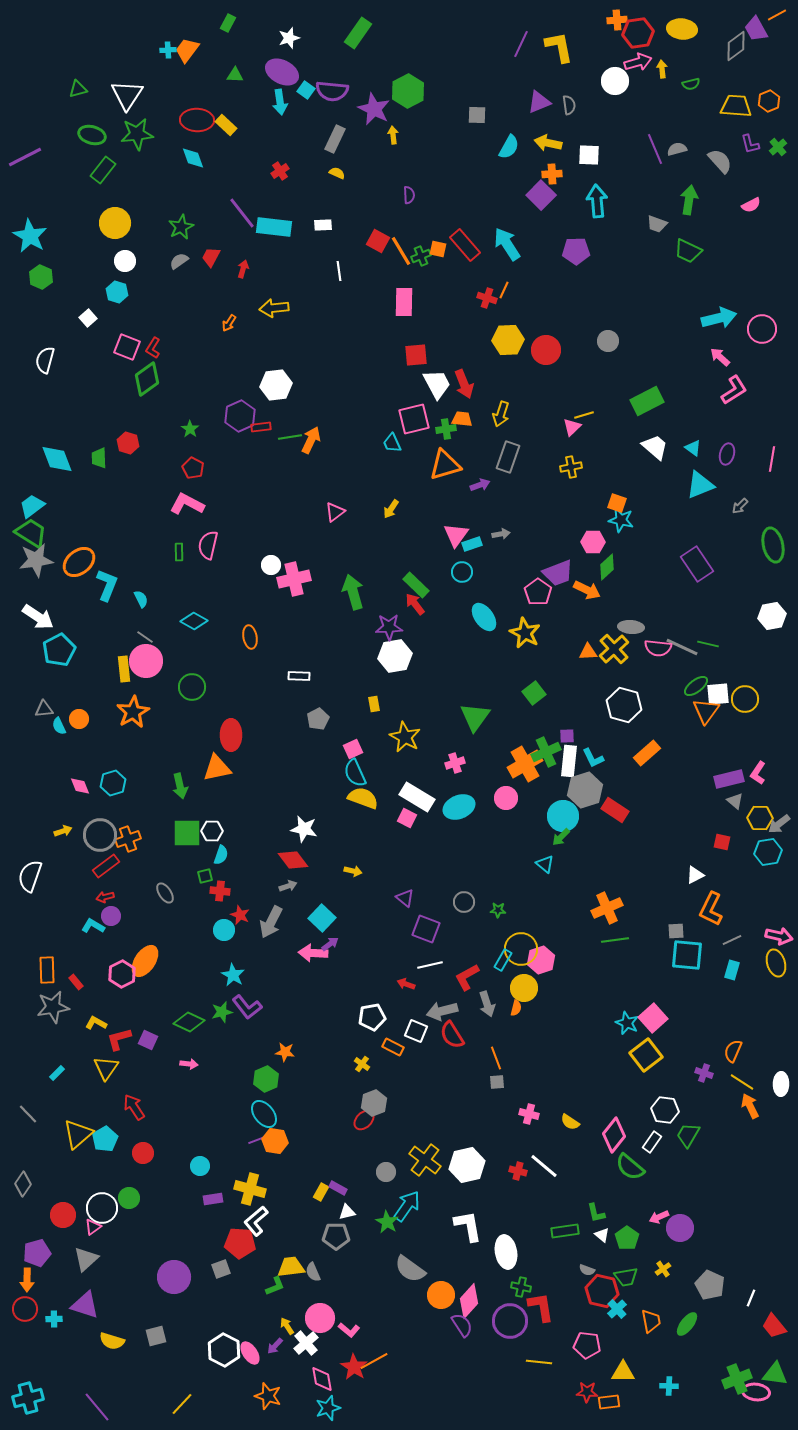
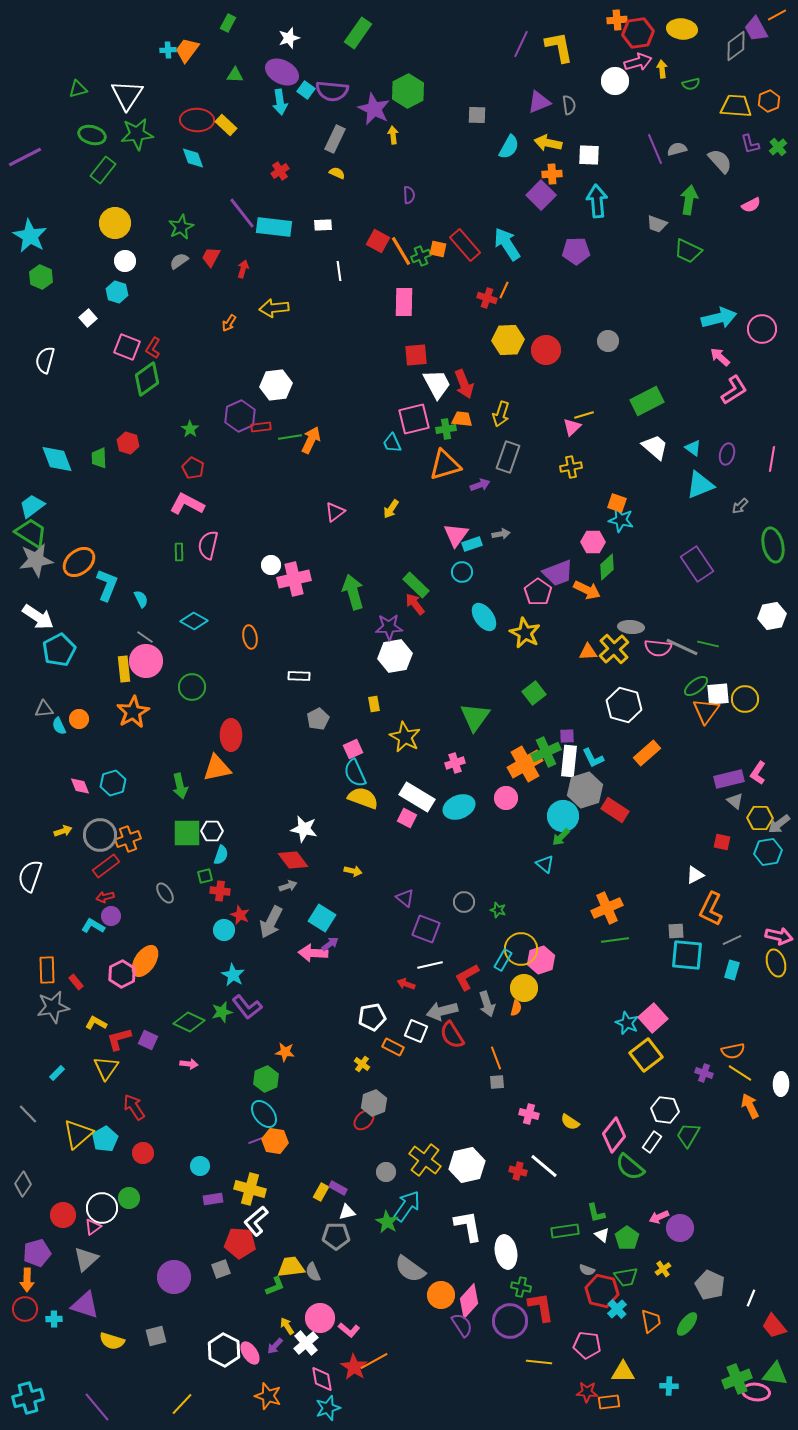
green star at (498, 910): rotated 14 degrees clockwise
cyan square at (322, 918): rotated 12 degrees counterclockwise
orange semicircle at (733, 1051): rotated 125 degrees counterclockwise
yellow line at (742, 1082): moved 2 px left, 9 px up
